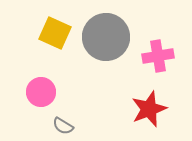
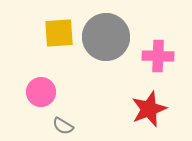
yellow square: moved 4 px right; rotated 28 degrees counterclockwise
pink cross: rotated 12 degrees clockwise
